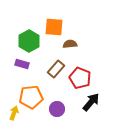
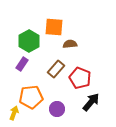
purple rectangle: rotated 72 degrees counterclockwise
